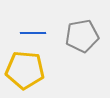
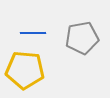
gray pentagon: moved 2 px down
